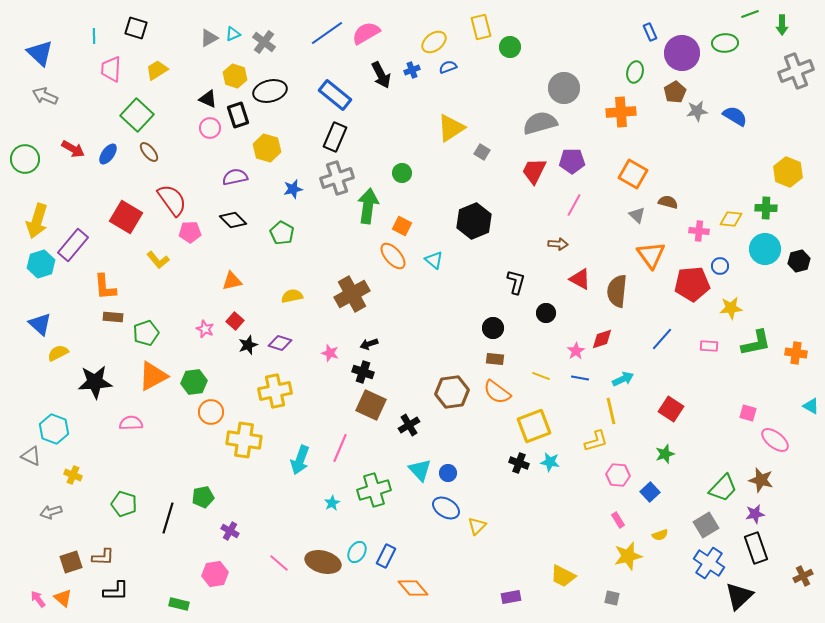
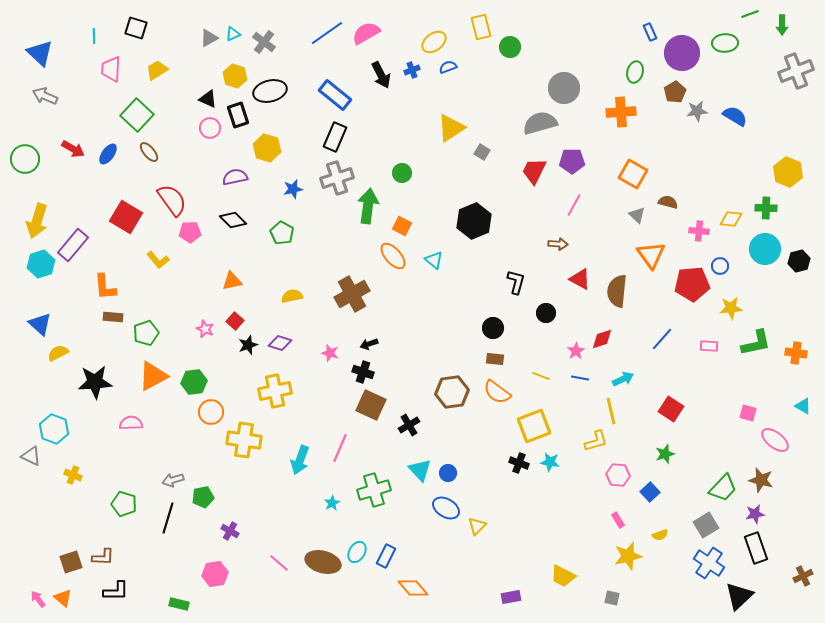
cyan triangle at (811, 406): moved 8 px left
gray arrow at (51, 512): moved 122 px right, 32 px up
